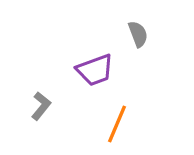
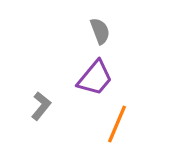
gray semicircle: moved 38 px left, 3 px up
purple trapezoid: moved 8 px down; rotated 30 degrees counterclockwise
